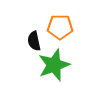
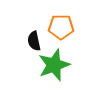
orange pentagon: moved 1 px right
